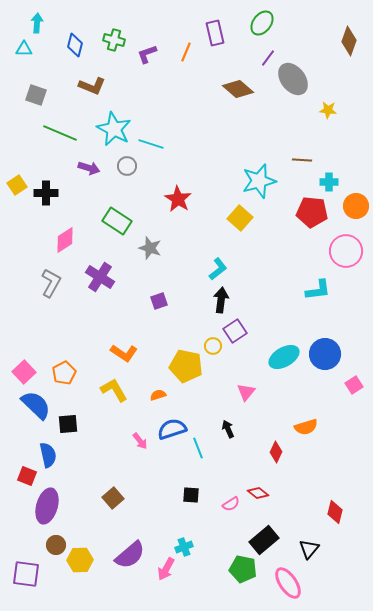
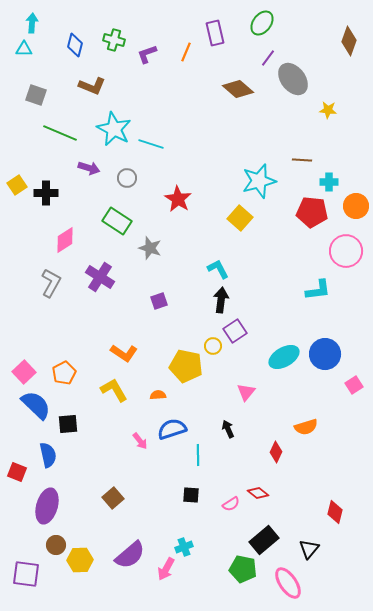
cyan arrow at (37, 23): moved 5 px left
gray circle at (127, 166): moved 12 px down
cyan L-shape at (218, 269): rotated 80 degrees counterclockwise
orange semicircle at (158, 395): rotated 14 degrees clockwise
cyan line at (198, 448): moved 7 px down; rotated 20 degrees clockwise
red square at (27, 476): moved 10 px left, 4 px up
